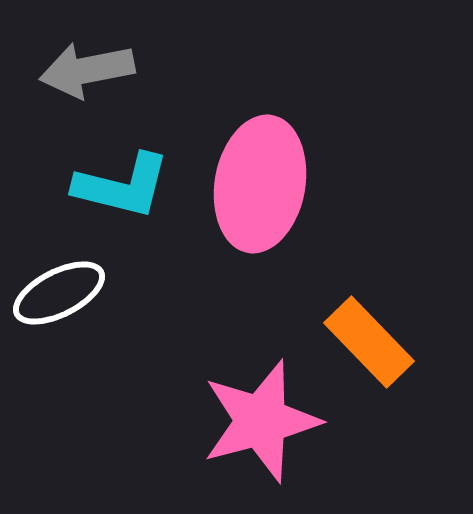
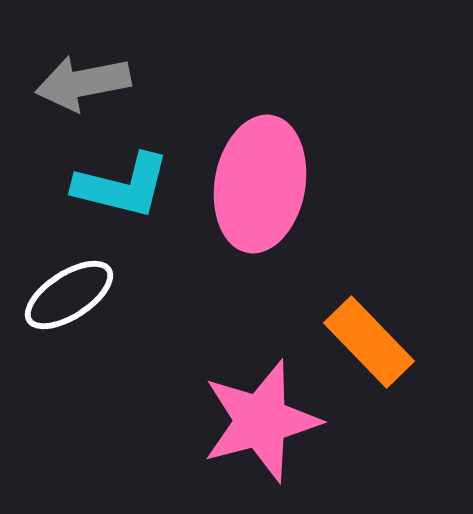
gray arrow: moved 4 px left, 13 px down
white ellipse: moved 10 px right, 2 px down; rotated 6 degrees counterclockwise
